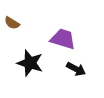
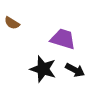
black star: moved 13 px right, 6 px down
black arrow: moved 1 px left, 1 px down
